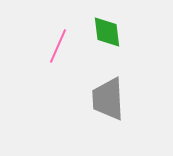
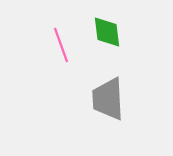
pink line: moved 3 px right, 1 px up; rotated 44 degrees counterclockwise
